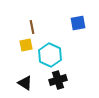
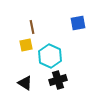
cyan hexagon: moved 1 px down
